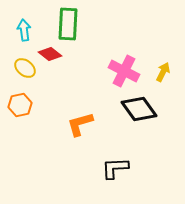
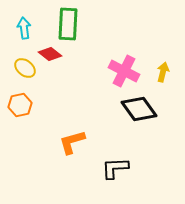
cyan arrow: moved 2 px up
yellow arrow: rotated 12 degrees counterclockwise
orange L-shape: moved 8 px left, 18 px down
